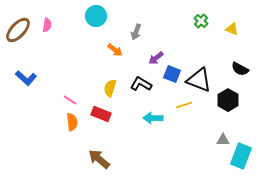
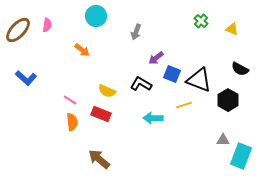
orange arrow: moved 33 px left
yellow semicircle: moved 3 px left, 3 px down; rotated 84 degrees counterclockwise
